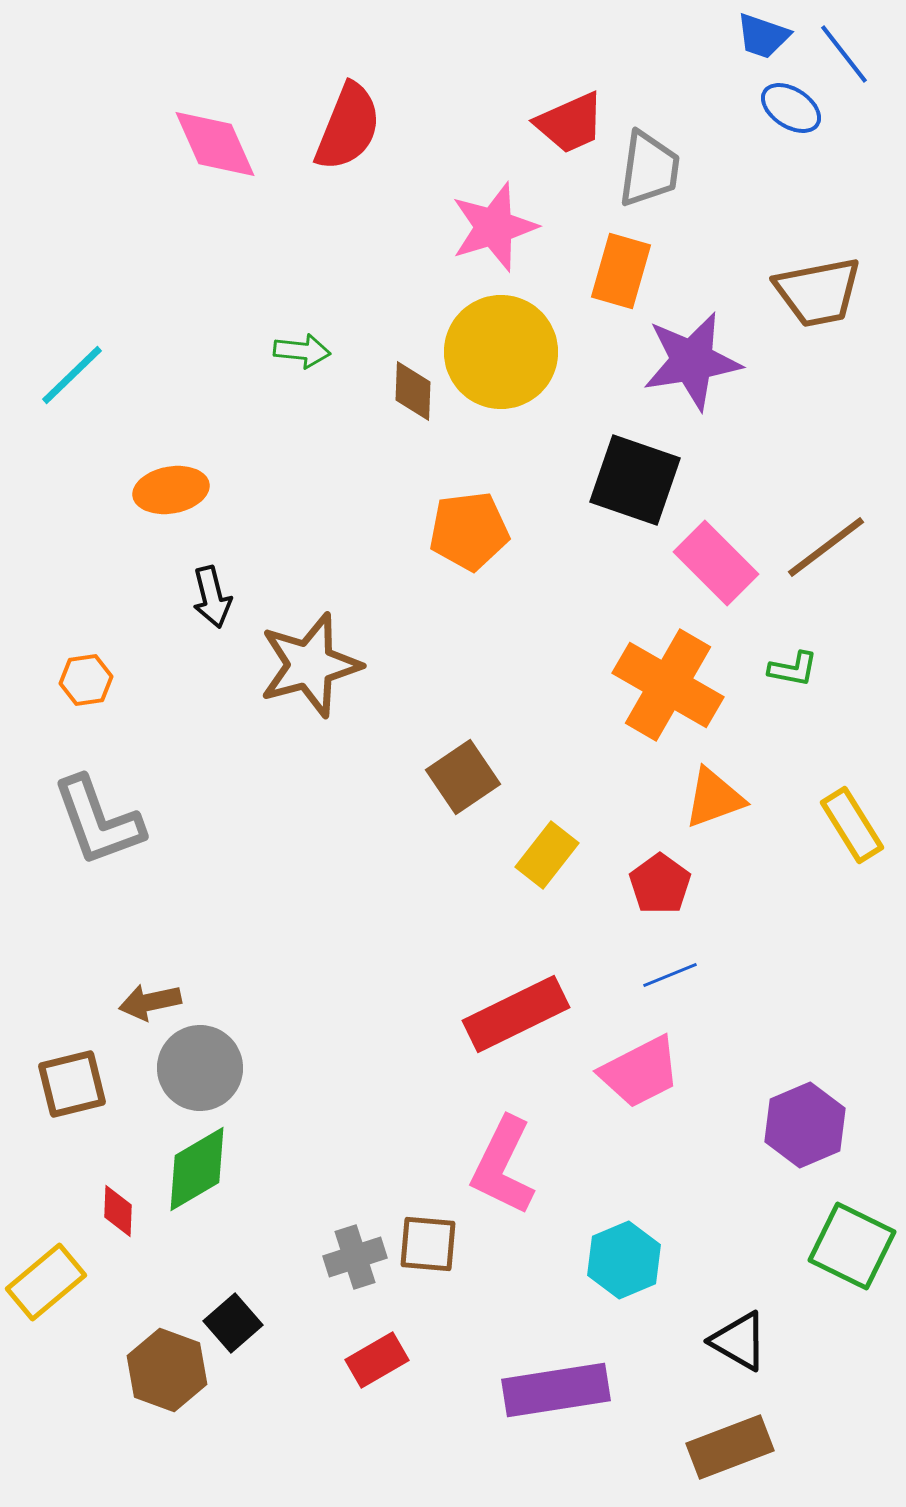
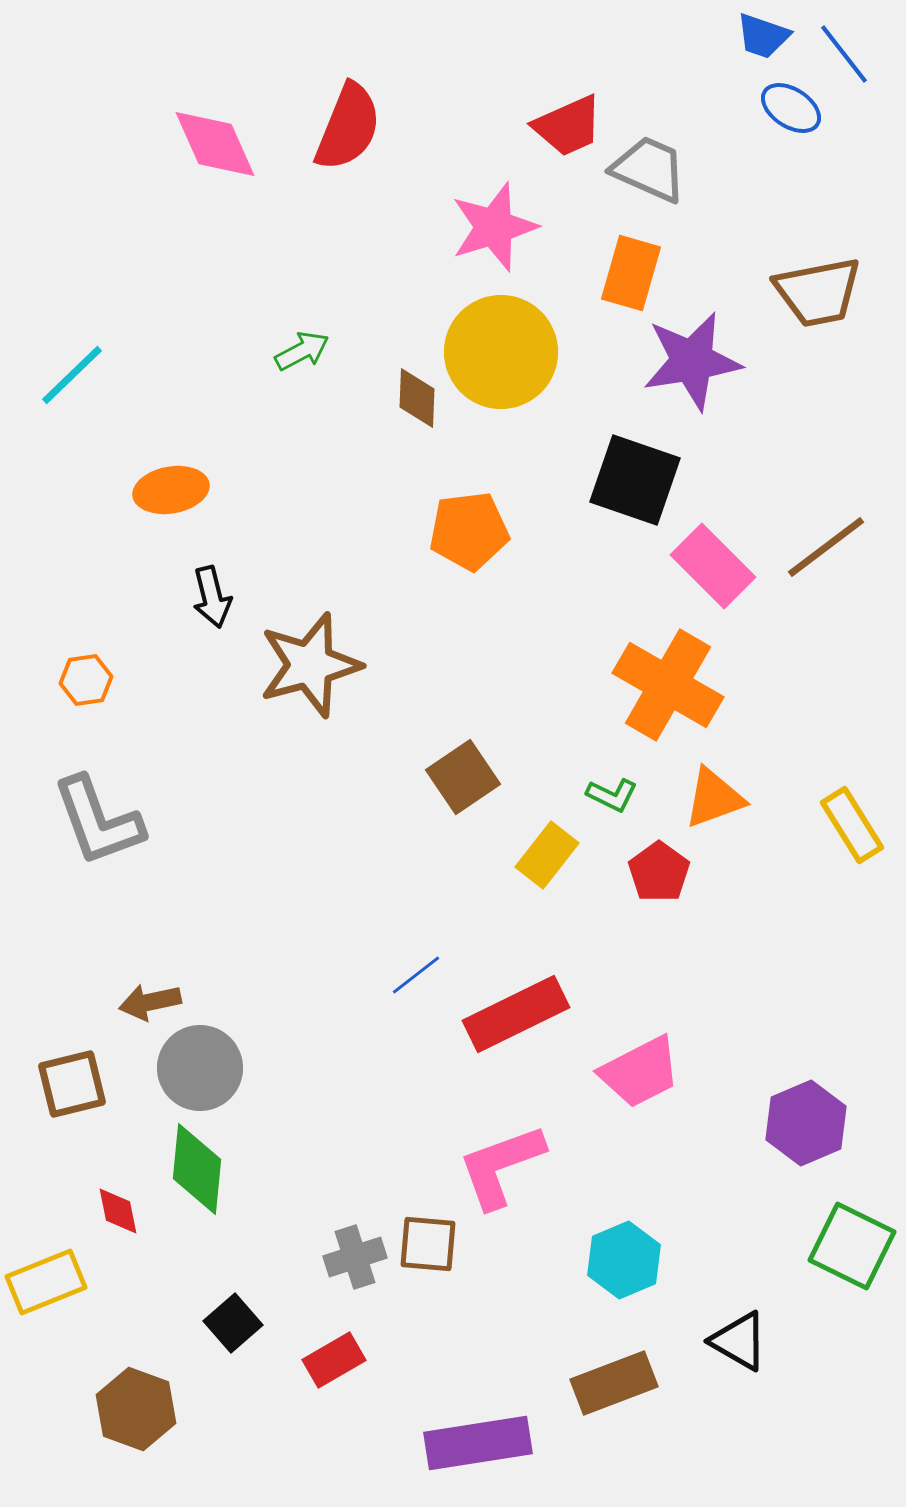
red trapezoid at (570, 123): moved 2 px left, 3 px down
gray trapezoid at (649, 169): rotated 74 degrees counterclockwise
orange rectangle at (621, 271): moved 10 px right, 2 px down
green arrow at (302, 351): rotated 34 degrees counterclockwise
brown diamond at (413, 391): moved 4 px right, 7 px down
pink rectangle at (716, 563): moved 3 px left, 3 px down
green L-shape at (793, 669): moved 181 px left, 126 px down; rotated 15 degrees clockwise
red pentagon at (660, 884): moved 1 px left, 12 px up
blue line at (670, 975): moved 254 px left; rotated 16 degrees counterclockwise
purple hexagon at (805, 1125): moved 1 px right, 2 px up
pink L-shape at (503, 1166): moved 2 px left; rotated 44 degrees clockwise
green diamond at (197, 1169): rotated 54 degrees counterclockwise
red diamond at (118, 1211): rotated 14 degrees counterclockwise
yellow rectangle at (46, 1282): rotated 18 degrees clockwise
red rectangle at (377, 1360): moved 43 px left
brown hexagon at (167, 1370): moved 31 px left, 39 px down
purple rectangle at (556, 1390): moved 78 px left, 53 px down
brown rectangle at (730, 1447): moved 116 px left, 64 px up
